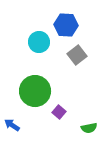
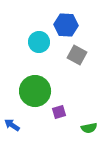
gray square: rotated 24 degrees counterclockwise
purple square: rotated 32 degrees clockwise
